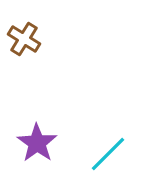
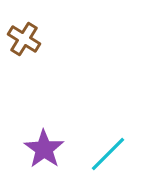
purple star: moved 7 px right, 6 px down
